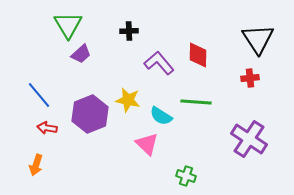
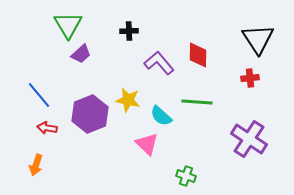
green line: moved 1 px right
cyan semicircle: rotated 10 degrees clockwise
